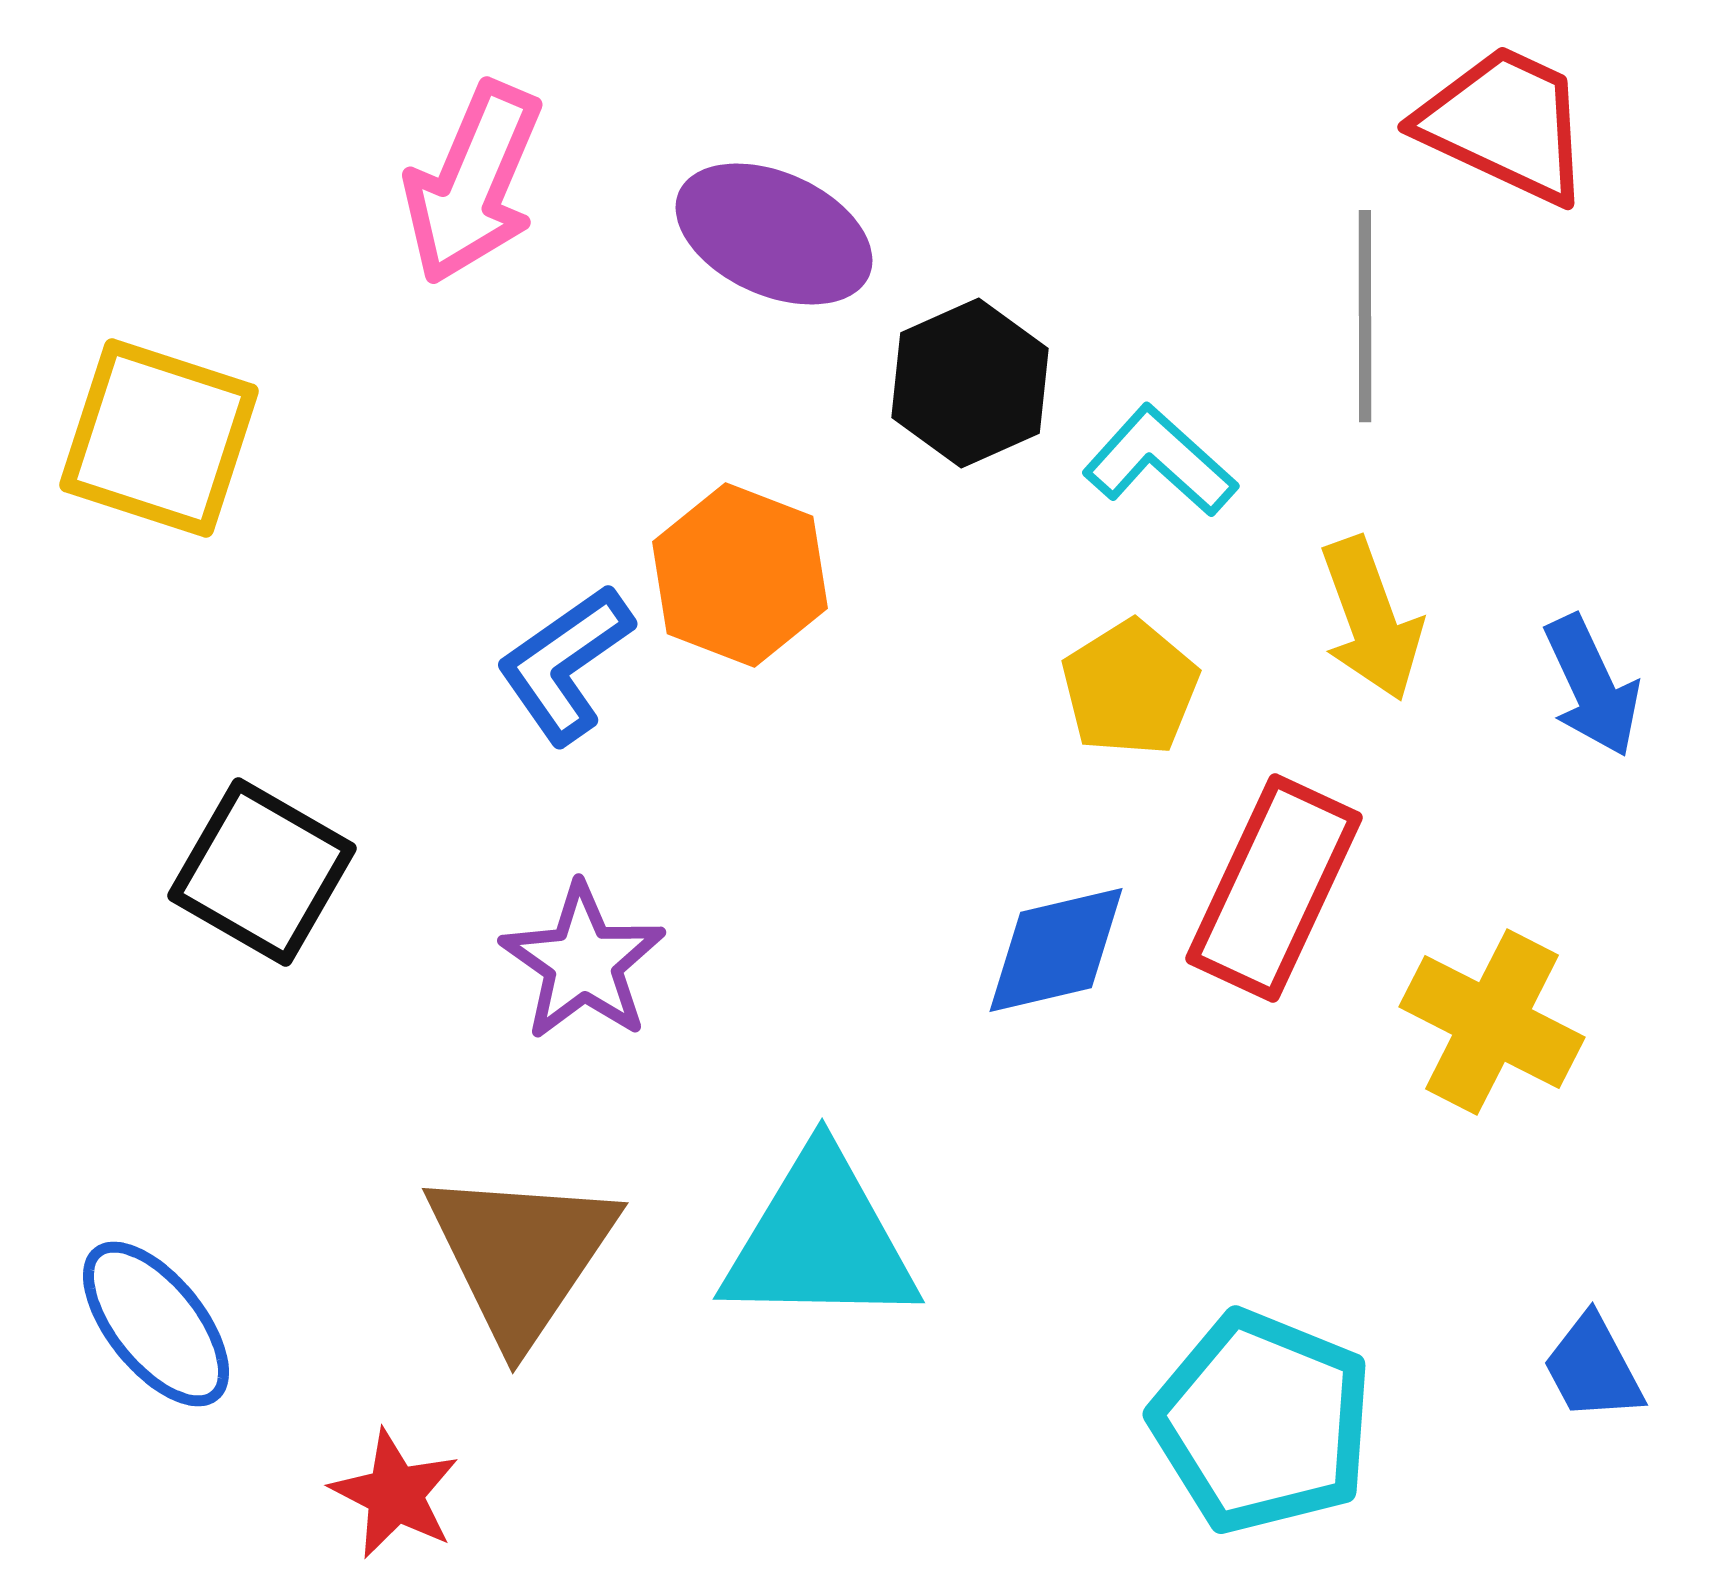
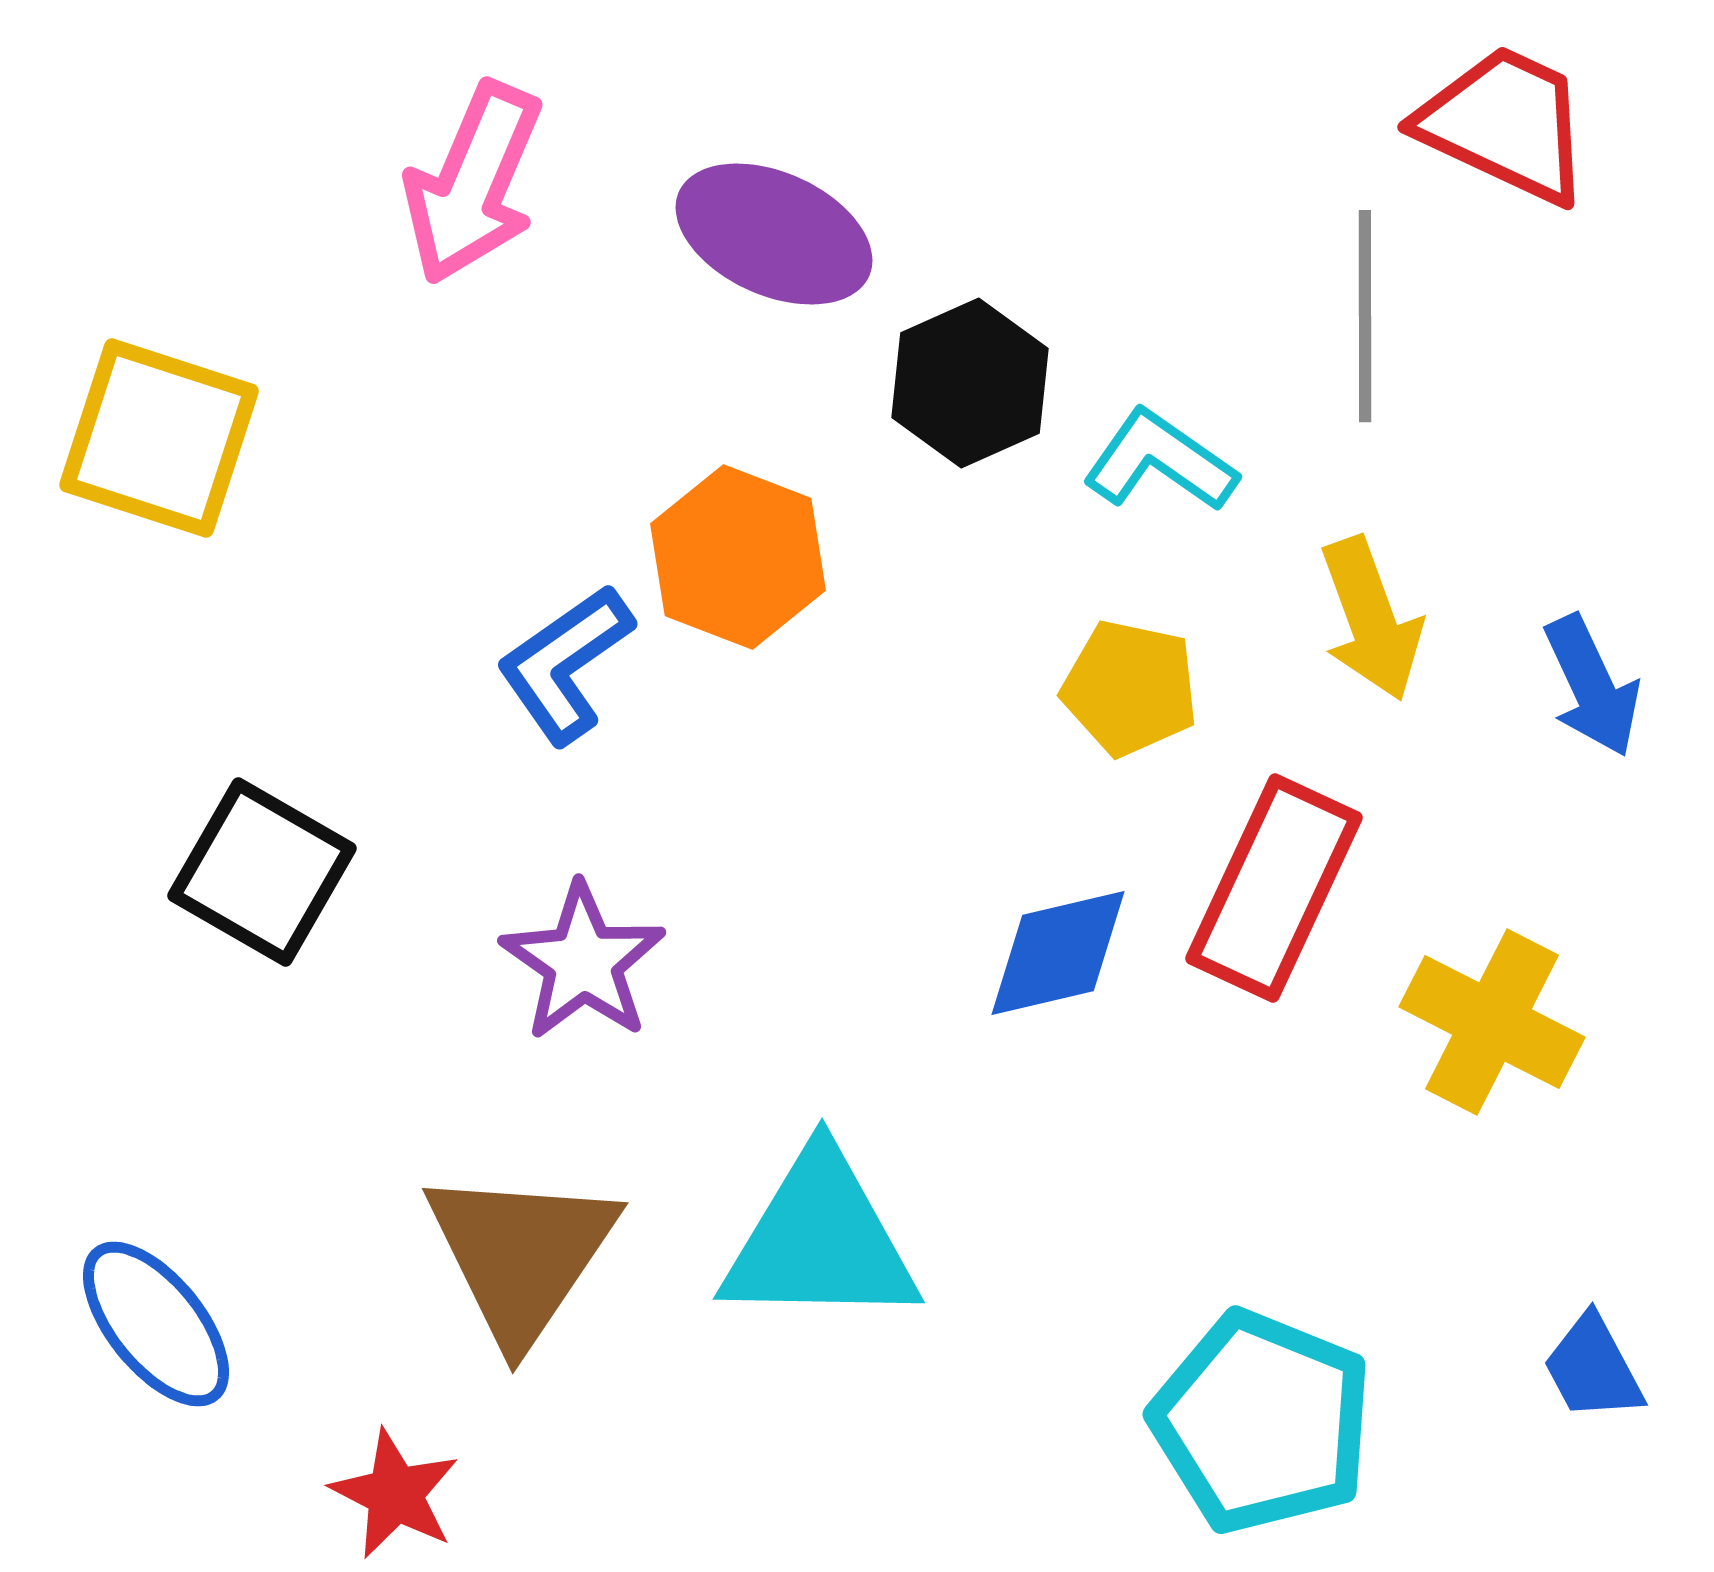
cyan L-shape: rotated 7 degrees counterclockwise
orange hexagon: moved 2 px left, 18 px up
yellow pentagon: rotated 28 degrees counterclockwise
blue diamond: moved 2 px right, 3 px down
